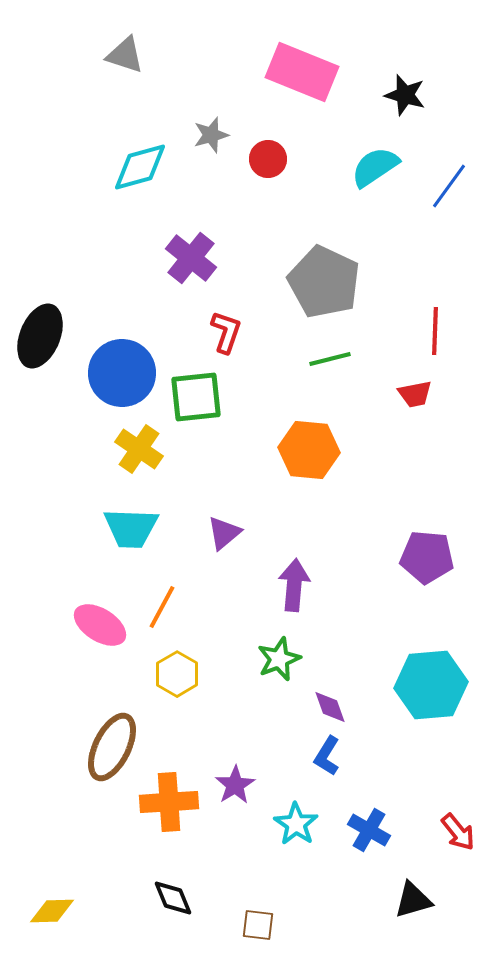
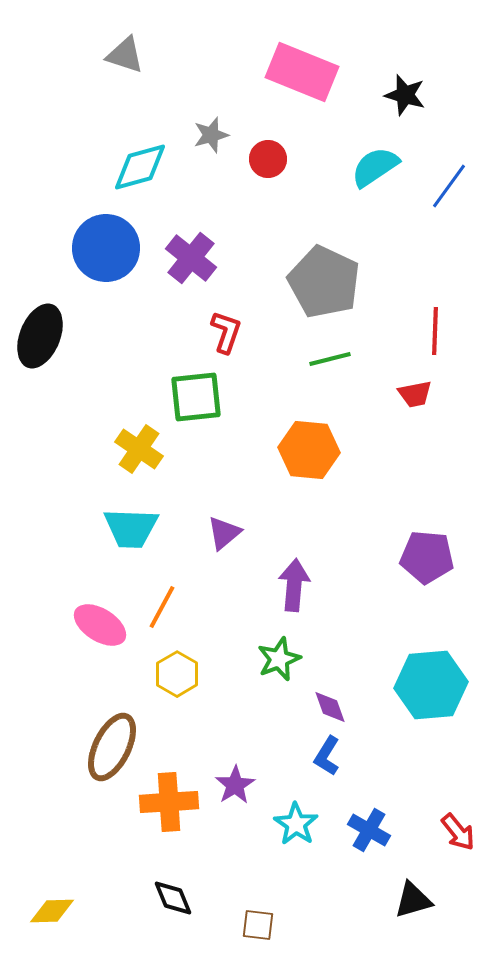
blue circle: moved 16 px left, 125 px up
